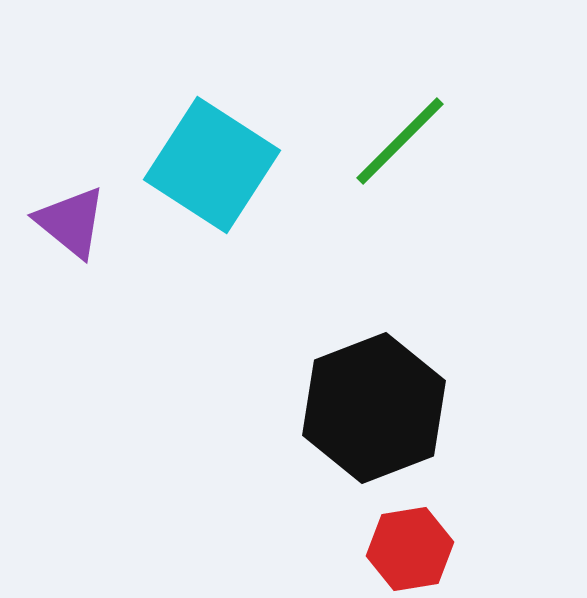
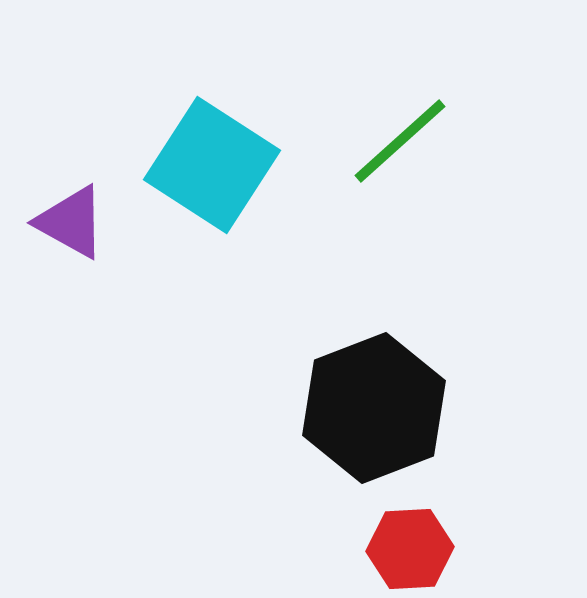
green line: rotated 3 degrees clockwise
purple triangle: rotated 10 degrees counterclockwise
red hexagon: rotated 6 degrees clockwise
